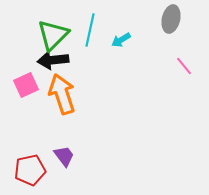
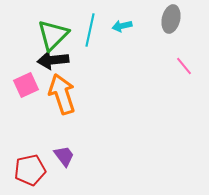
cyan arrow: moved 1 px right, 14 px up; rotated 18 degrees clockwise
